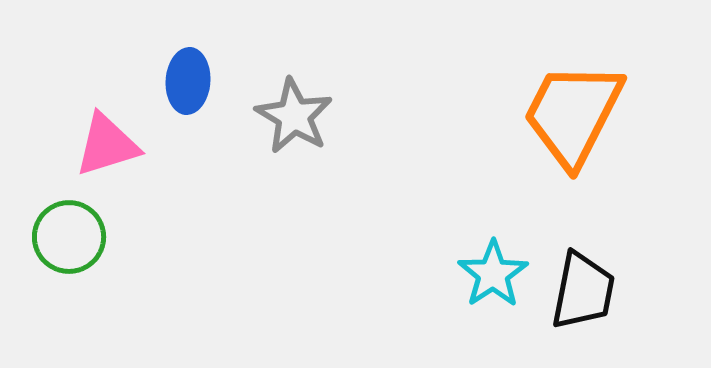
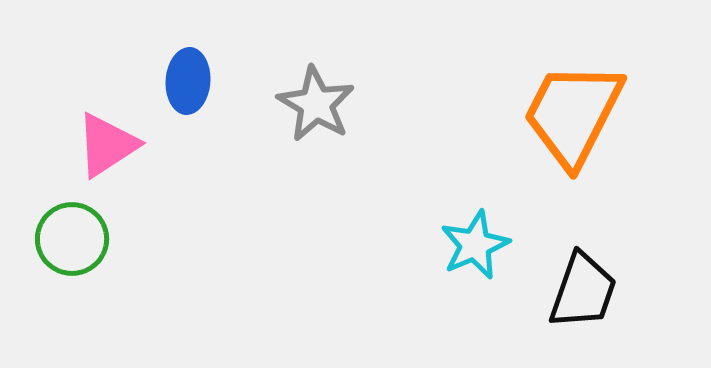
gray star: moved 22 px right, 12 px up
pink triangle: rotated 16 degrees counterclockwise
green circle: moved 3 px right, 2 px down
cyan star: moved 18 px left, 29 px up; rotated 10 degrees clockwise
black trapezoid: rotated 8 degrees clockwise
